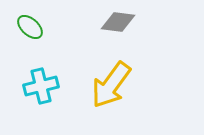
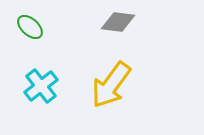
cyan cross: rotated 24 degrees counterclockwise
